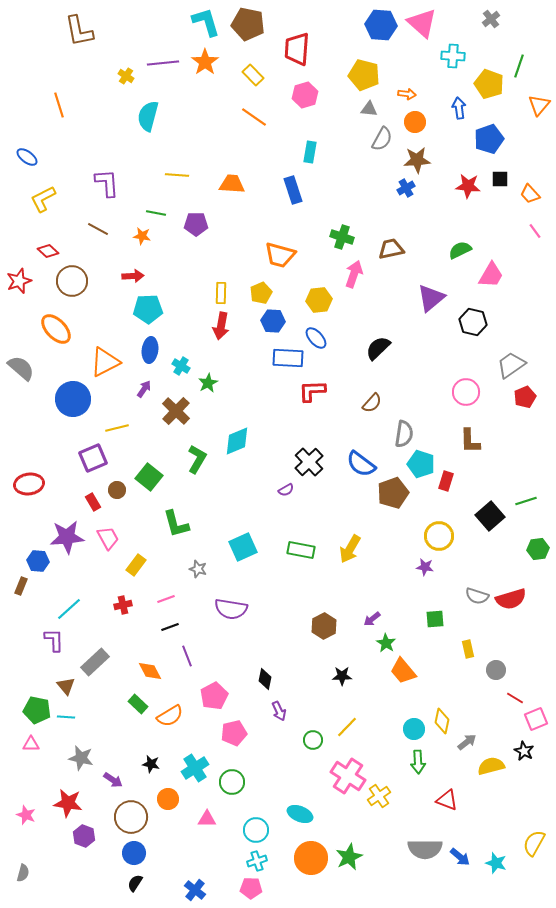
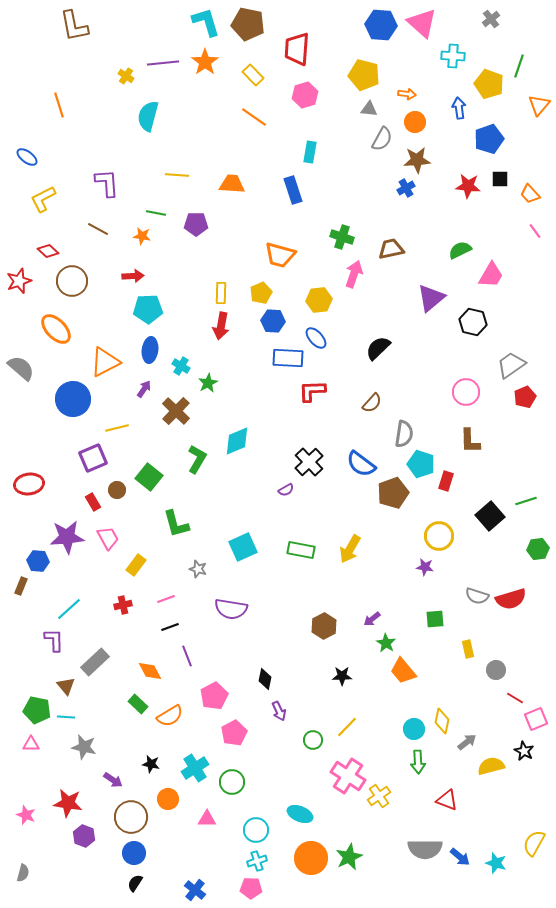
brown L-shape at (79, 31): moved 5 px left, 5 px up
pink pentagon at (234, 733): rotated 15 degrees counterclockwise
gray star at (81, 758): moved 3 px right, 11 px up
